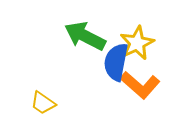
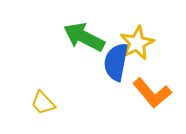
green arrow: moved 1 px left, 1 px down
orange L-shape: moved 12 px right, 8 px down; rotated 9 degrees clockwise
yellow trapezoid: rotated 12 degrees clockwise
